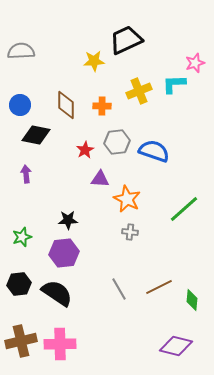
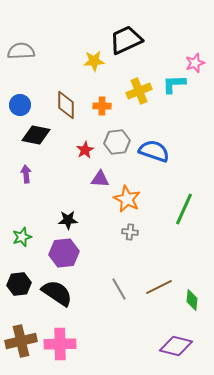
green line: rotated 24 degrees counterclockwise
